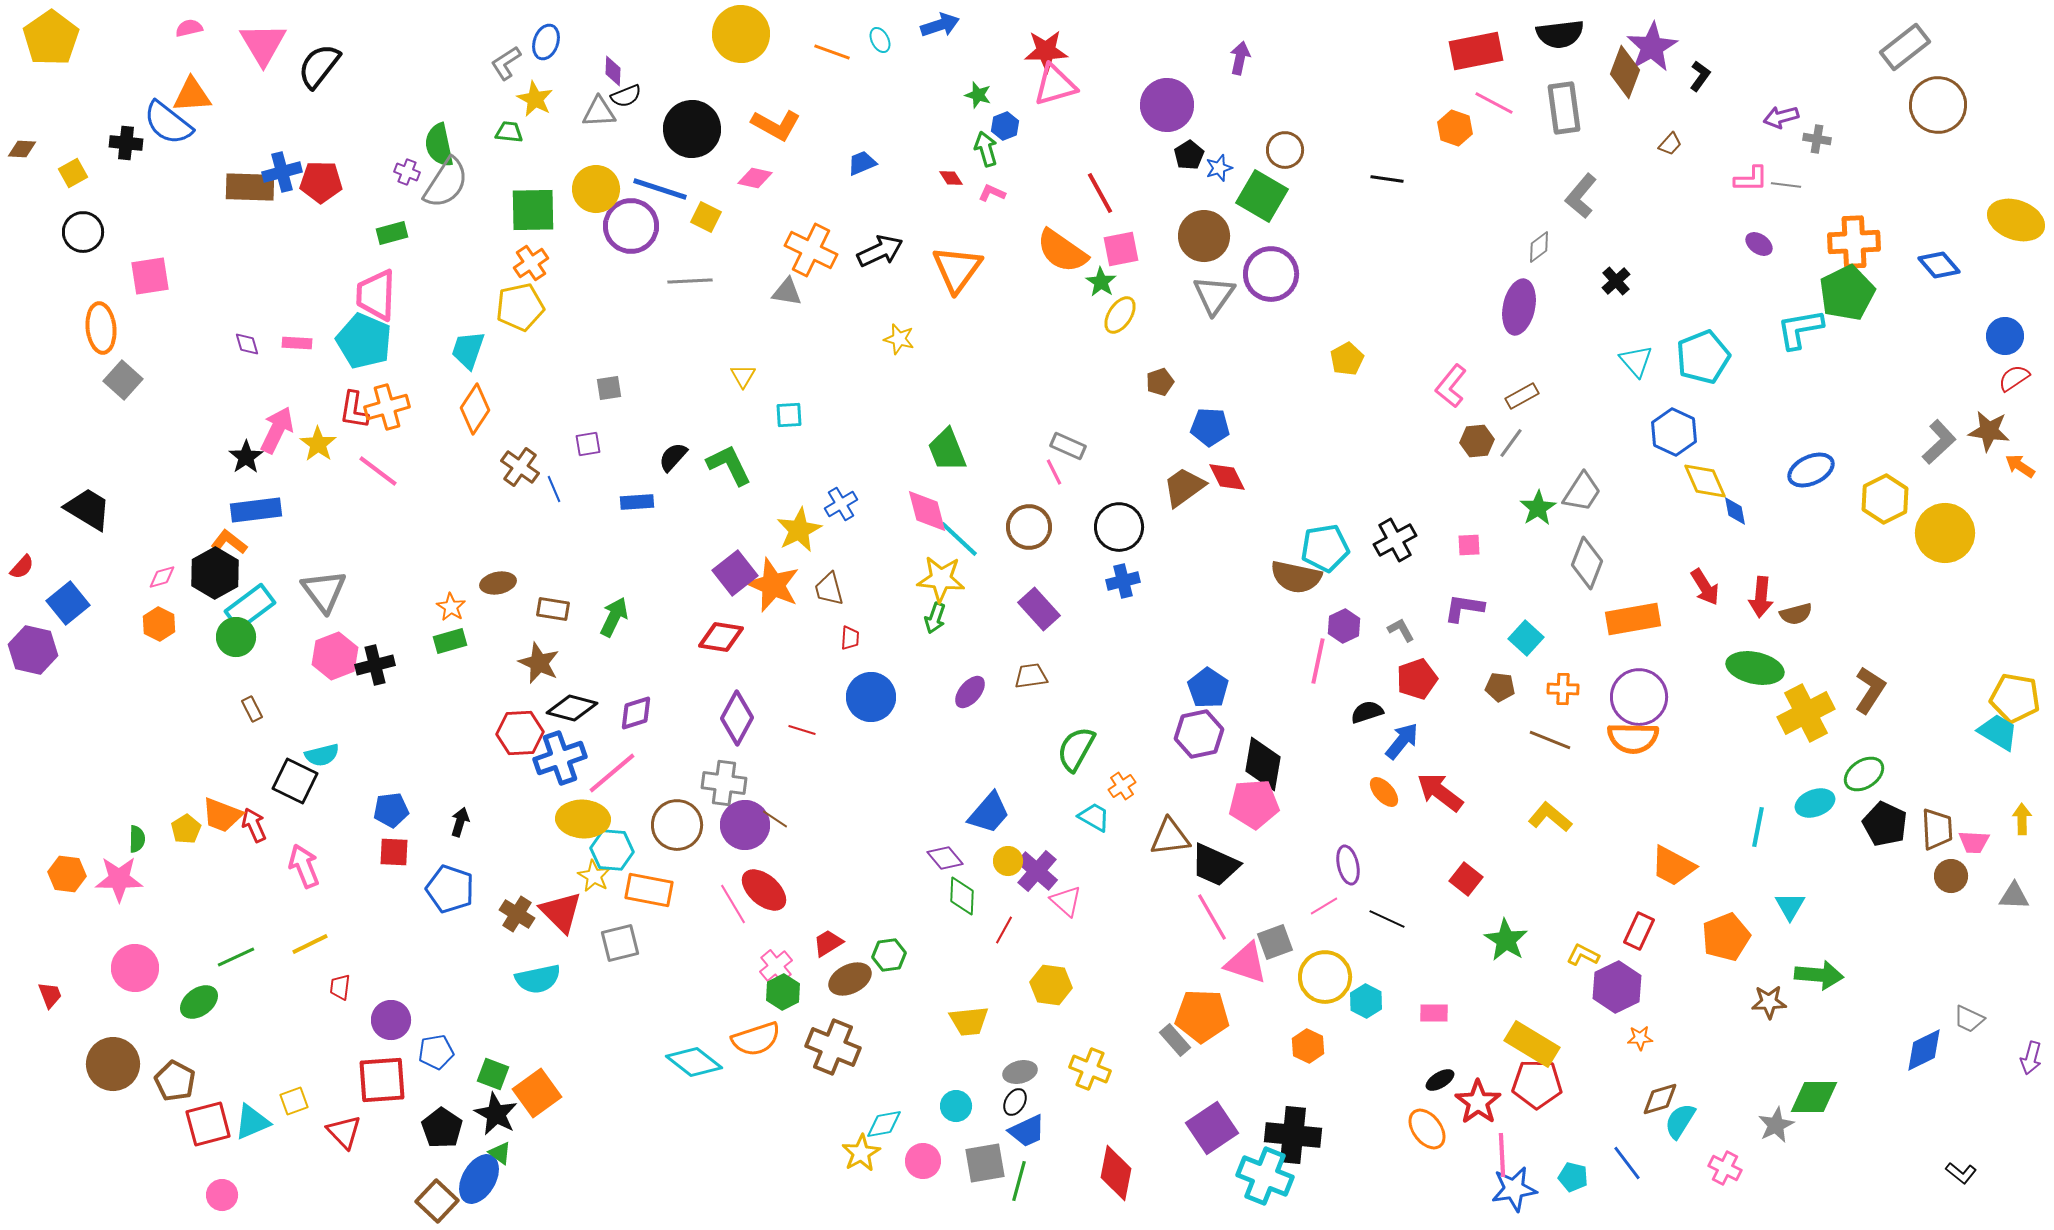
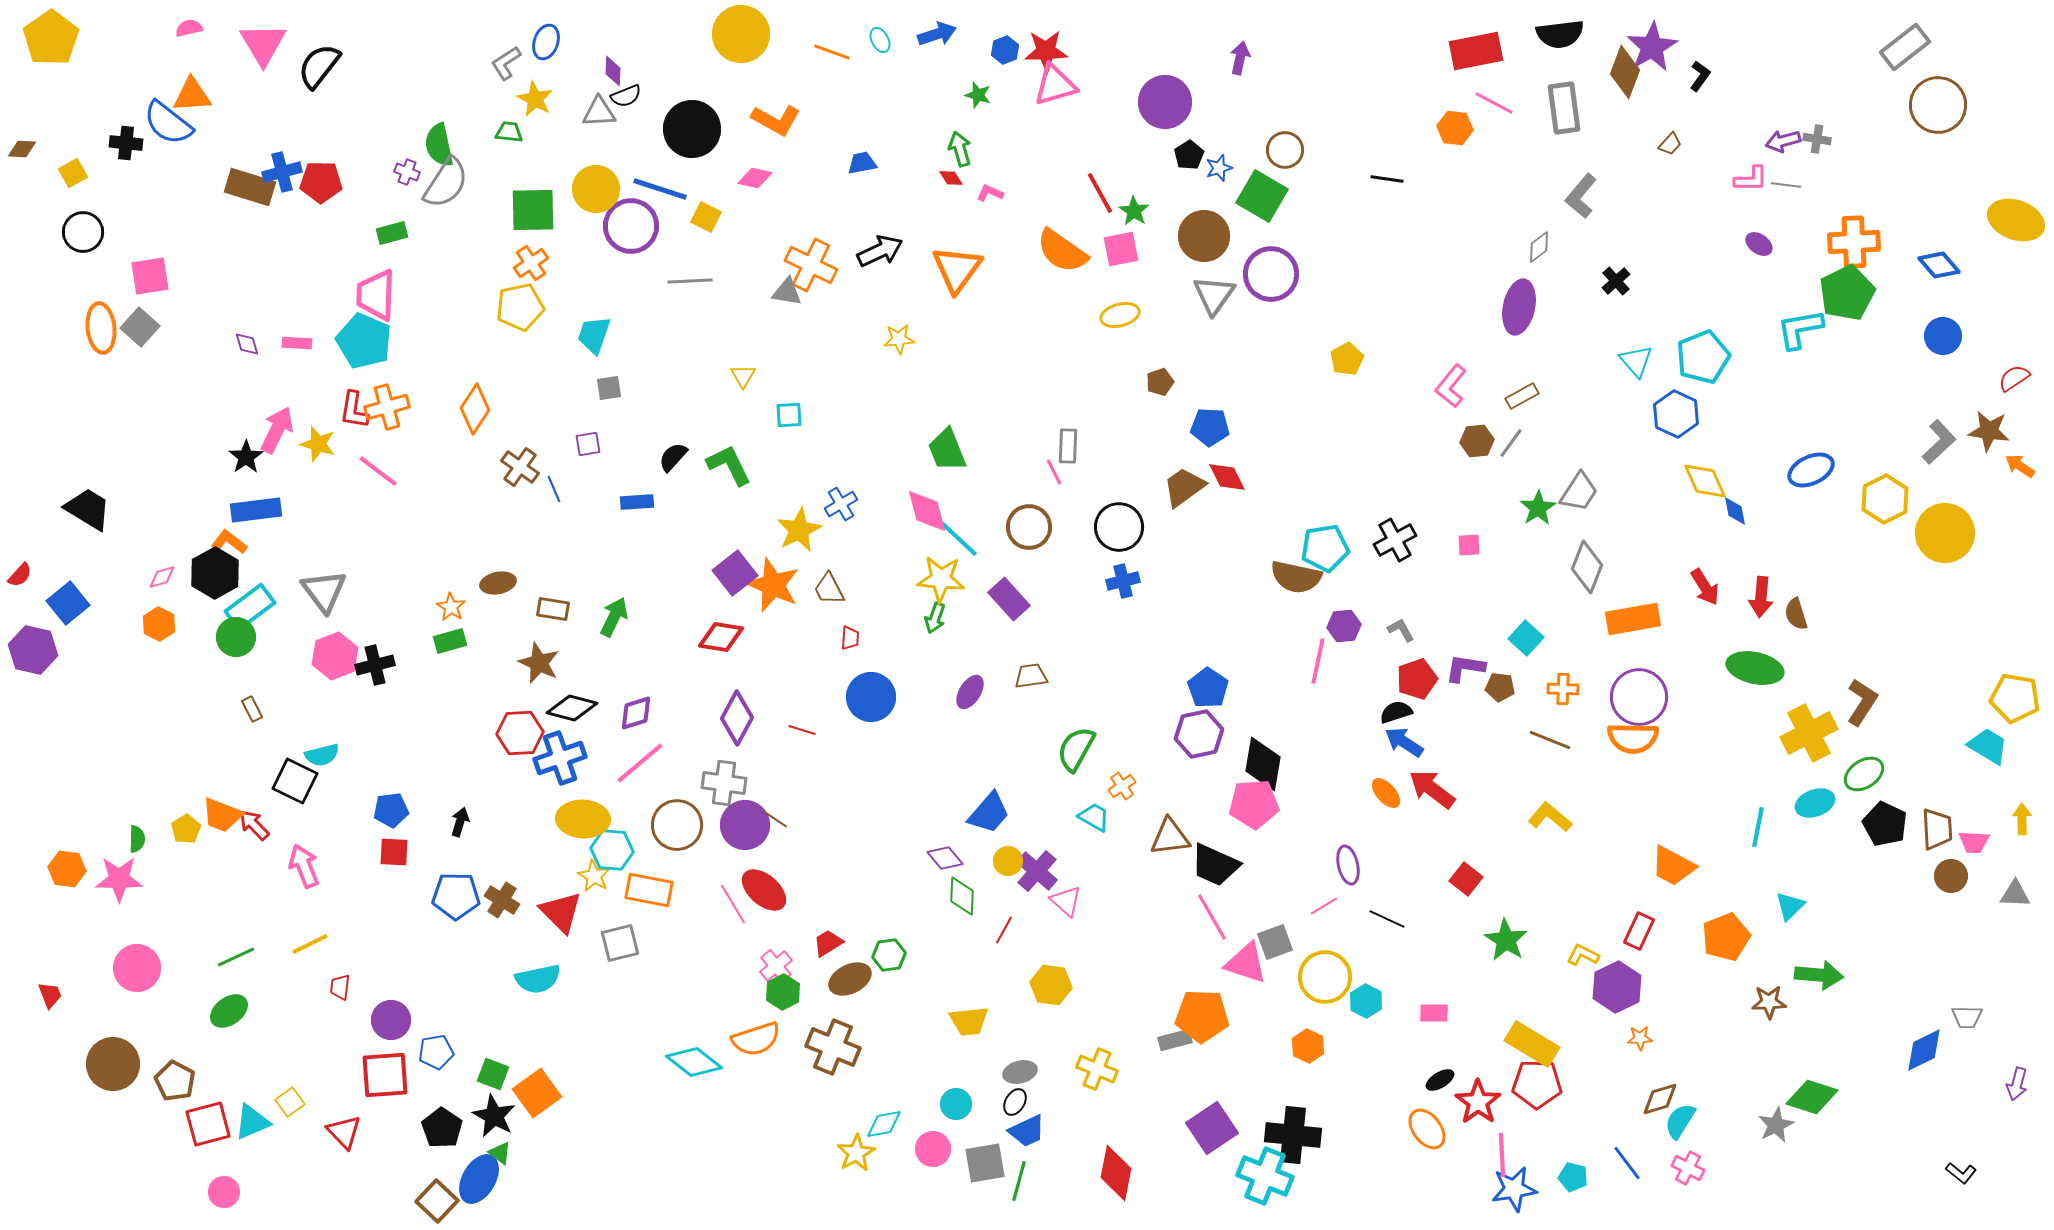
blue arrow at (940, 25): moved 3 px left, 9 px down
purple circle at (1167, 105): moved 2 px left, 3 px up
purple arrow at (1781, 117): moved 2 px right, 24 px down
orange L-shape at (776, 125): moved 5 px up
blue hexagon at (1005, 126): moved 76 px up
orange hexagon at (1455, 128): rotated 12 degrees counterclockwise
green arrow at (986, 149): moved 26 px left
blue trapezoid at (862, 163): rotated 12 degrees clockwise
brown rectangle at (250, 187): rotated 15 degrees clockwise
pink L-shape at (992, 193): moved 2 px left
orange cross at (811, 250): moved 15 px down
green star at (1101, 282): moved 33 px right, 71 px up
yellow ellipse at (1120, 315): rotated 42 degrees clockwise
blue circle at (2005, 336): moved 62 px left
yellow star at (899, 339): rotated 20 degrees counterclockwise
cyan trapezoid at (468, 350): moved 126 px right, 15 px up
gray square at (123, 380): moved 17 px right, 53 px up
blue hexagon at (1674, 432): moved 2 px right, 18 px up
yellow star at (318, 444): rotated 18 degrees counterclockwise
gray rectangle at (1068, 446): rotated 68 degrees clockwise
gray trapezoid at (1582, 492): moved 3 px left
gray diamond at (1587, 563): moved 4 px down
red semicircle at (22, 567): moved 2 px left, 8 px down
brown trapezoid at (829, 589): rotated 12 degrees counterclockwise
purple L-shape at (1464, 608): moved 1 px right, 60 px down
purple rectangle at (1039, 609): moved 30 px left, 10 px up
brown semicircle at (1796, 614): rotated 88 degrees clockwise
purple hexagon at (1344, 626): rotated 20 degrees clockwise
brown L-shape at (1870, 690): moved 8 px left, 12 px down
purple ellipse at (970, 692): rotated 8 degrees counterclockwise
black semicircle at (1367, 712): moved 29 px right
yellow cross at (1806, 713): moved 3 px right, 20 px down
cyan trapezoid at (1998, 732): moved 10 px left, 14 px down
blue arrow at (1402, 741): moved 2 px right, 1 px down; rotated 96 degrees counterclockwise
pink line at (612, 773): moved 28 px right, 10 px up
orange ellipse at (1384, 792): moved 2 px right, 1 px down
red arrow at (1440, 792): moved 8 px left, 3 px up
red arrow at (254, 825): rotated 20 degrees counterclockwise
orange hexagon at (67, 874): moved 5 px up
blue pentagon at (450, 889): moved 6 px right, 7 px down; rotated 18 degrees counterclockwise
gray triangle at (2014, 896): moved 1 px right, 2 px up
cyan triangle at (1790, 906): rotated 16 degrees clockwise
brown cross at (517, 914): moved 15 px left, 14 px up
pink circle at (135, 968): moved 2 px right
green ellipse at (199, 1002): moved 30 px right, 9 px down
gray trapezoid at (1969, 1019): moved 2 px left, 2 px up; rotated 24 degrees counterclockwise
gray rectangle at (1175, 1040): rotated 64 degrees counterclockwise
purple arrow at (2031, 1058): moved 14 px left, 26 px down
yellow cross at (1090, 1069): moved 7 px right
red square at (382, 1080): moved 3 px right, 5 px up
green diamond at (1814, 1097): moved 2 px left; rotated 18 degrees clockwise
yellow square at (294, 1101): moved 4 px left, 1 px down; rotated 16 degrees counterclockwise
cyan circle at (956, 1106): moved 2 px up
black star at (496, 1114): moved 2 px left, 2 px down
yellow star at (861, 1153): moved 5 px left
pink circle at (923, 1161): moved 10 px right, 12 px up
pink cross at (1725, 1168): moved 37 px left
pink circle at (222, 1195): moved 2 px right, 3 px up
